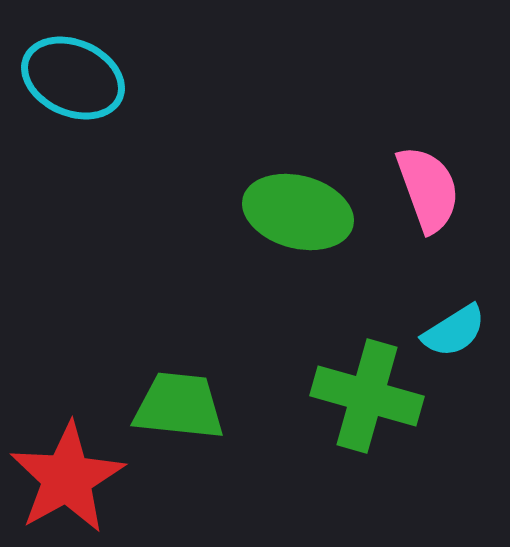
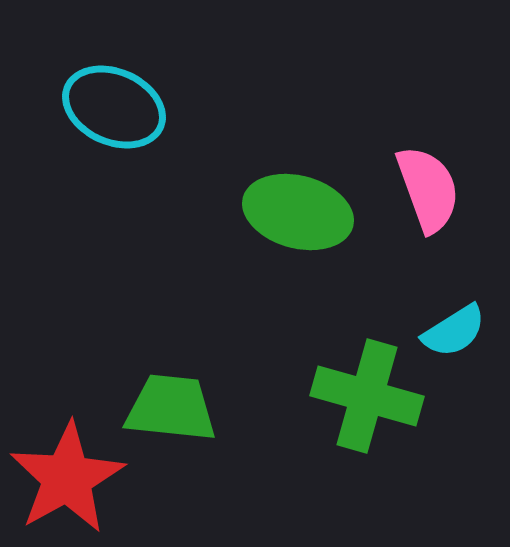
cyan ellipse: moved 41 px right, 29 px down
green trapezoid: moved 8 px left, 2 px down
